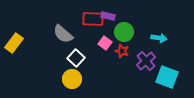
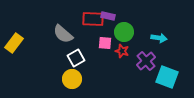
pink square: rotated 32 degrees counterclockwise
white square: rotated 18 degrees clockwise
